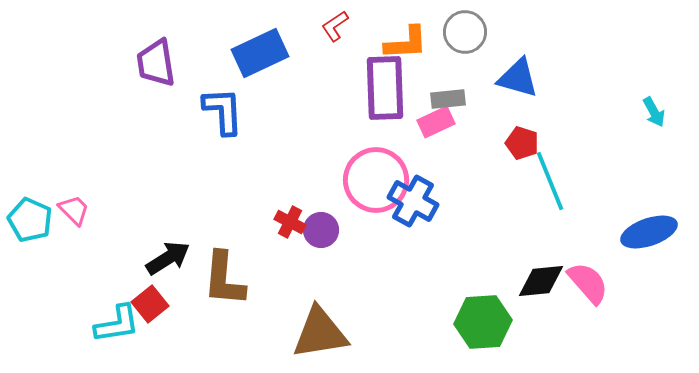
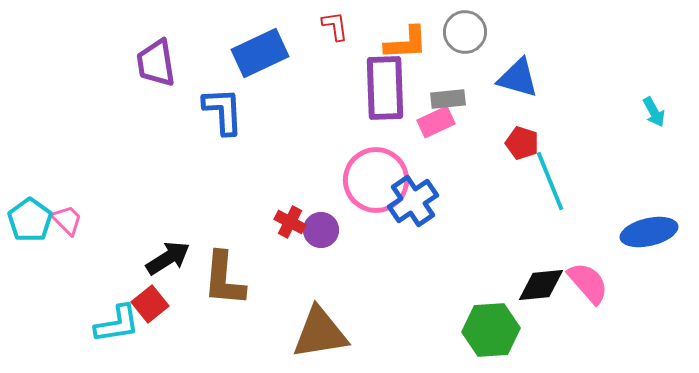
red L-shape: rotated 116 degrees clockwise
blue cross: rotated 27 degrees clockwise
pink trapezoid: moved 7 px left, 10 px down
cyan pentagon: rotated 12 degrees clockwise
blue ellipse: rotated 6 degrees clockwise
black diamond: moved 4 px down
green hexagon: moved 8 px right, 8 px down
